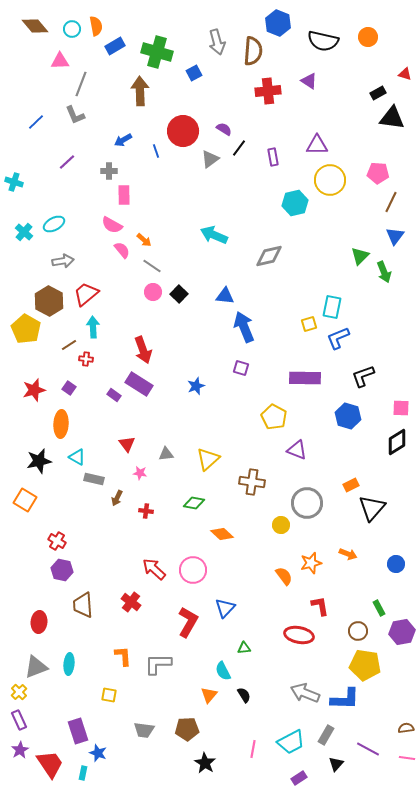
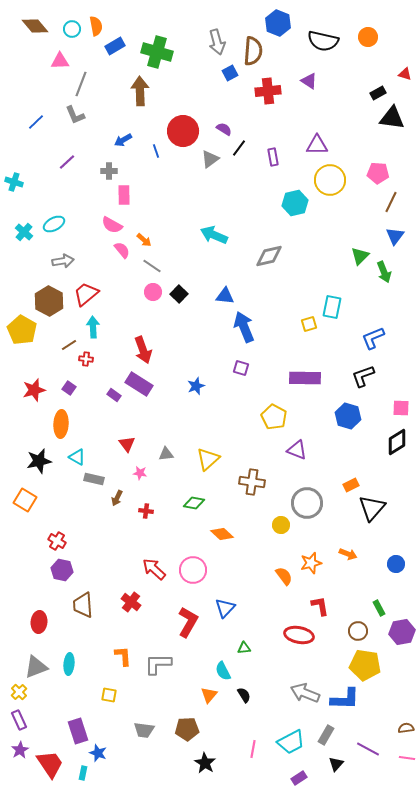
blue square at (194, 73): moved 36 px right
yellow pentagon at (26, 329): moved 4 px left, 1 px down
blue L-shape at (338, 338): moved 35 px right
